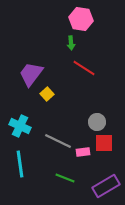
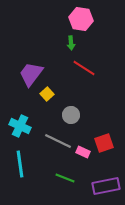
gray circle: moved 26 px left, 7 px up
red square: rotated 18 degrees counterclockwise
pink rectangle: rotated 32 degrees clockwise
purple rectangle: rotated 20 degrees clockwise
